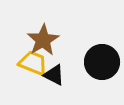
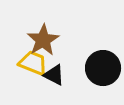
black circle: moved 1 px right, 6 px down
